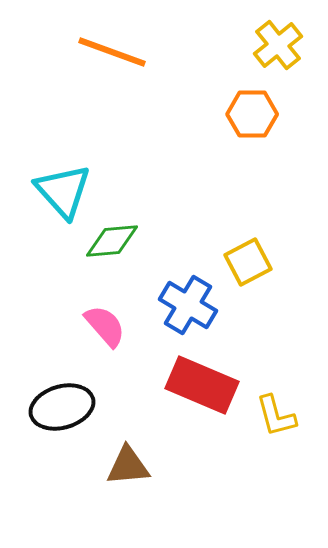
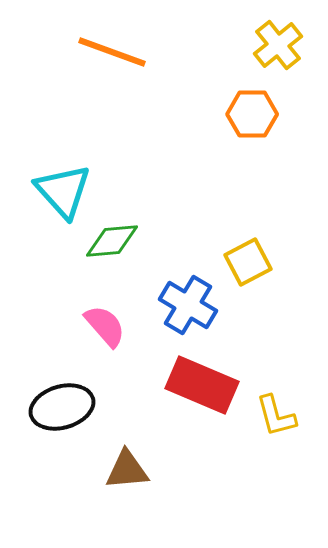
brown triangle: moved 1 px left, 4 px down
